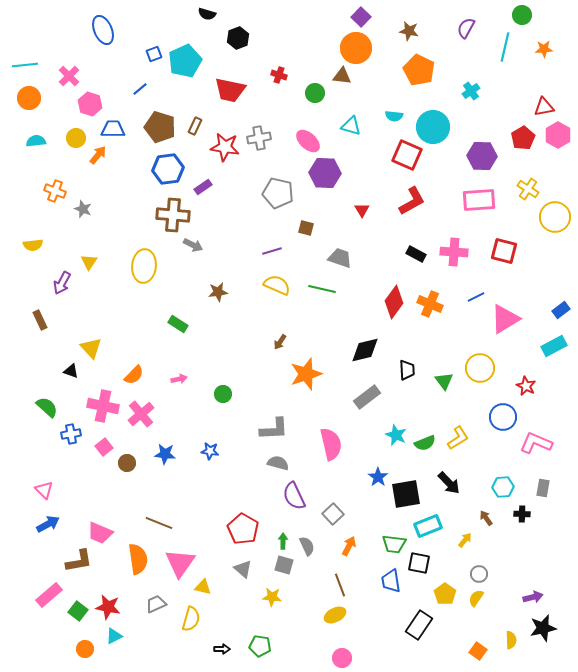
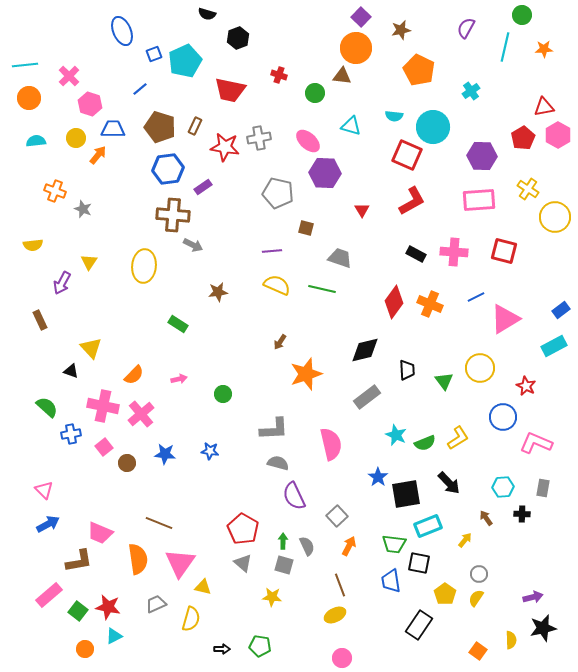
blue ellipse at (103, 30): moved 19 px right, 1 px down
brown star at (409, 31): moved 8 px left, 1 px up; rotated 24 degrees counterclockwise
purple line at (272, 251): rotated 12 degrees clockwise
gray square at (333, 514): moved 4 px right, 2 px down
gray triangle at (243, 569): moved 6 px up
